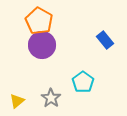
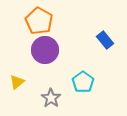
purple circle: moved 3 px right, 5 px down
yellow triangle: moved 19 px up
